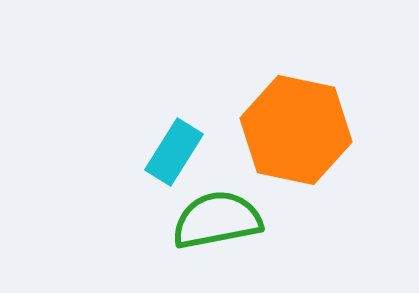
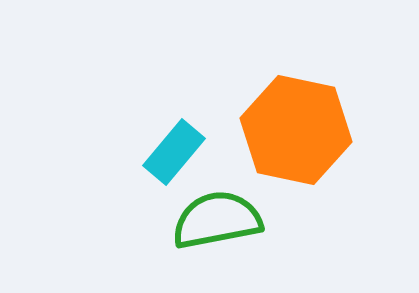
cyan rectangle: rotated 8 degrees clockwise
